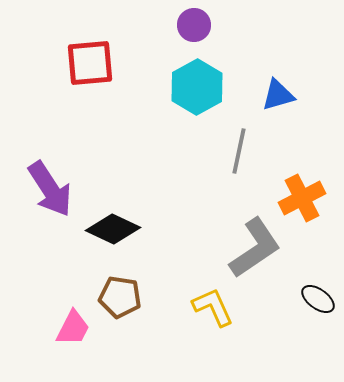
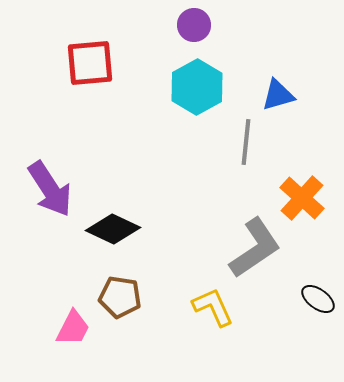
gray line: moved 7 px right, 9 px up; rotated 6 degrees counterclockwise
orange cross: rotated 21 degrees counterclockwise
